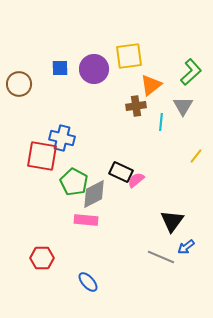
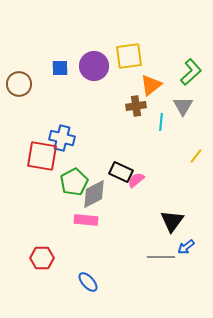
purple circle: moved 3 px up
green pentagon: rotated 16 degrees clockwise
gray line: rotated 24 degrees counterclockwise
